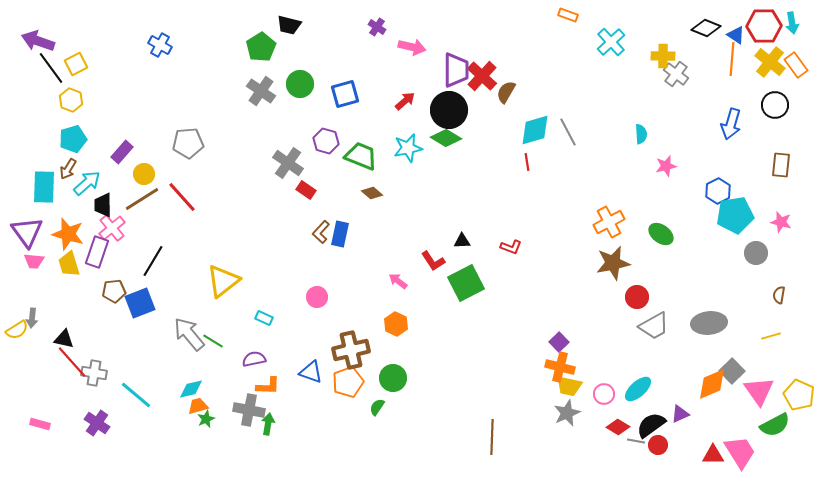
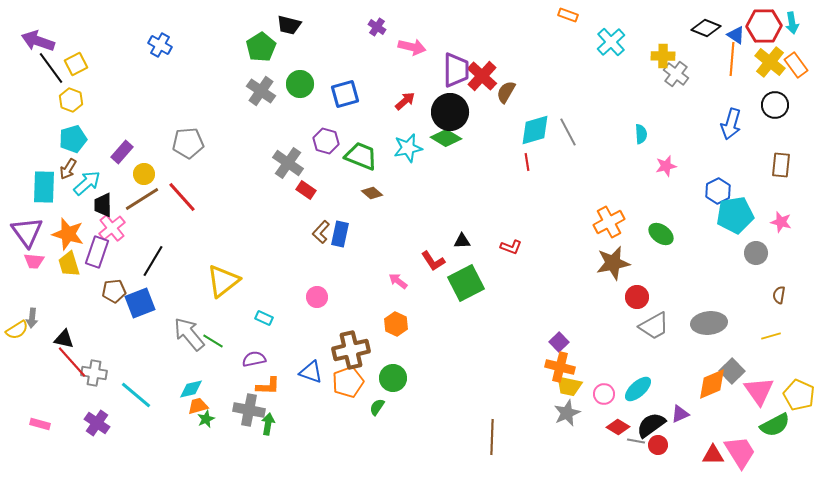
black circle at (449, 110): moved 1 px right, 2 px down
